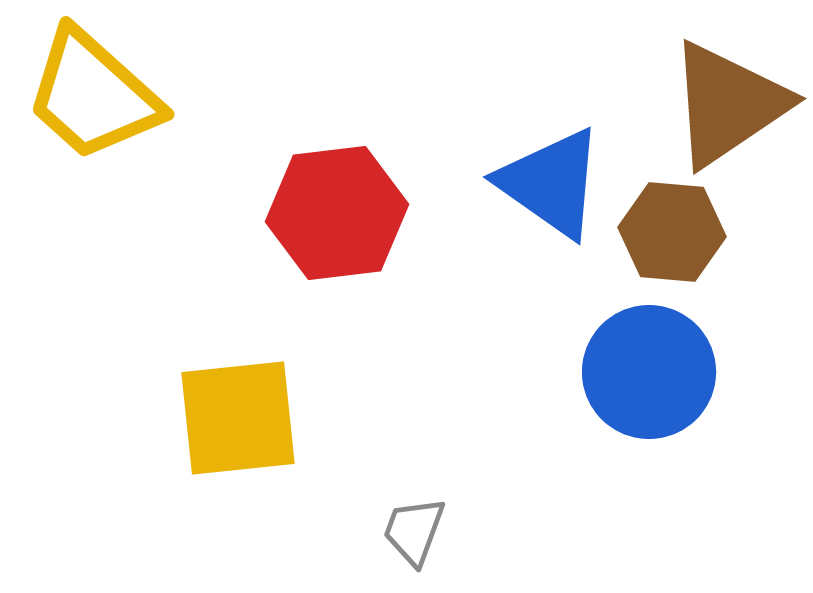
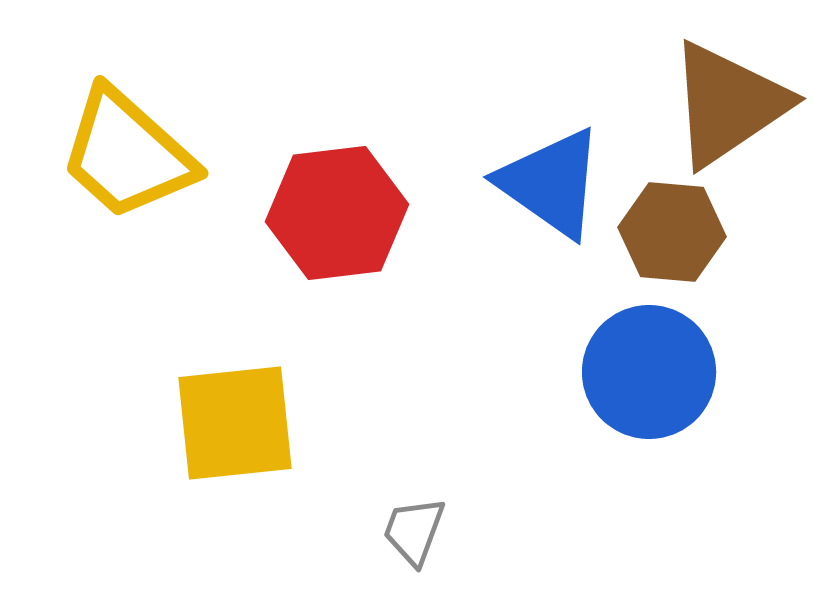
yellow trapezoid: moved 34 px right, 59 px down
yellow square: moved 3 px left, 5 px down
